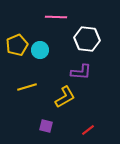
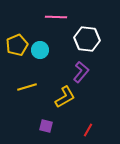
purple L-shape: rotated 55 degrees counterclockwise
red line: rotated 24 degrees counterclockwise
